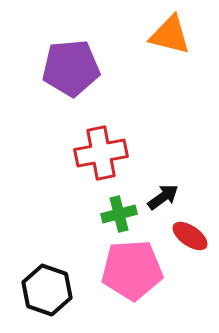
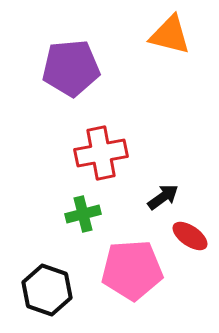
green cross: moved 36 px left
